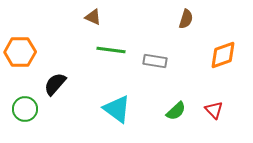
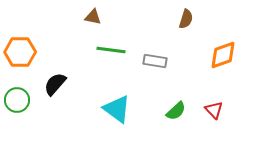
brown triangle: rotated 12 degrees counterclockwise
green circle: moved 8 px left, 9 px up
